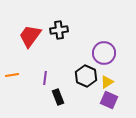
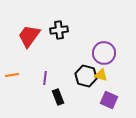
red trapezoid: moved 1 px left
black hexagon: rotated 10 degrees counterclockwise
yellow triangle: moved 6 px left, 7 px up; rotated 48 degrees clockwise
